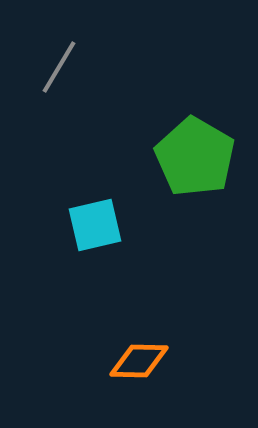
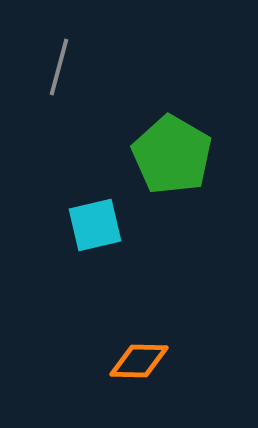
gray line: rotated 16 degrees counterclockwise
green pentagon: moved 23 px left, 2 px up
